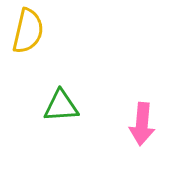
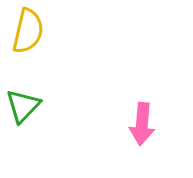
green triangle: moved 38 px left; rotated 42 degrees counterclockwise
